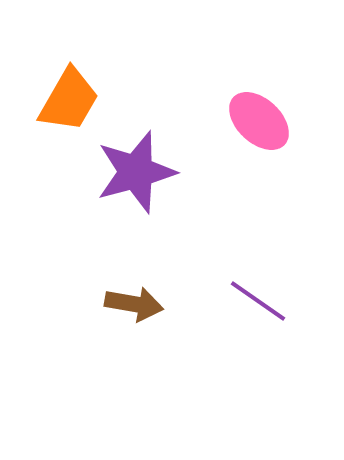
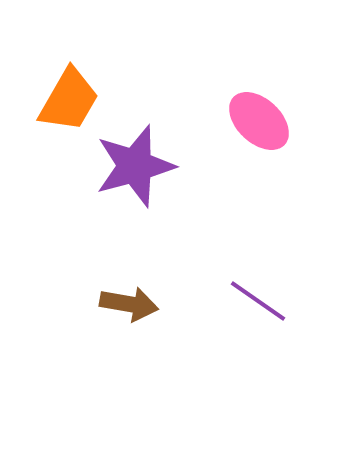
purple star: moved 1 px left, 6 px up
brown arrow: moved 5 px left
